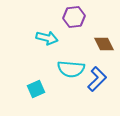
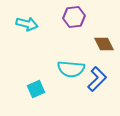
cyan arrow: moved 20 px left, 14 px up
